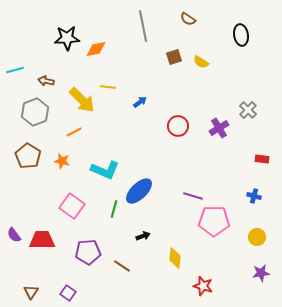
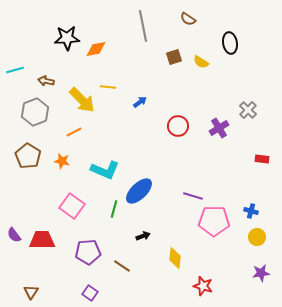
black ellipse: moved 11 px left, 8 px down
blue cross: moved 3 px left, 15 px down
purple square: moved 22 px right
